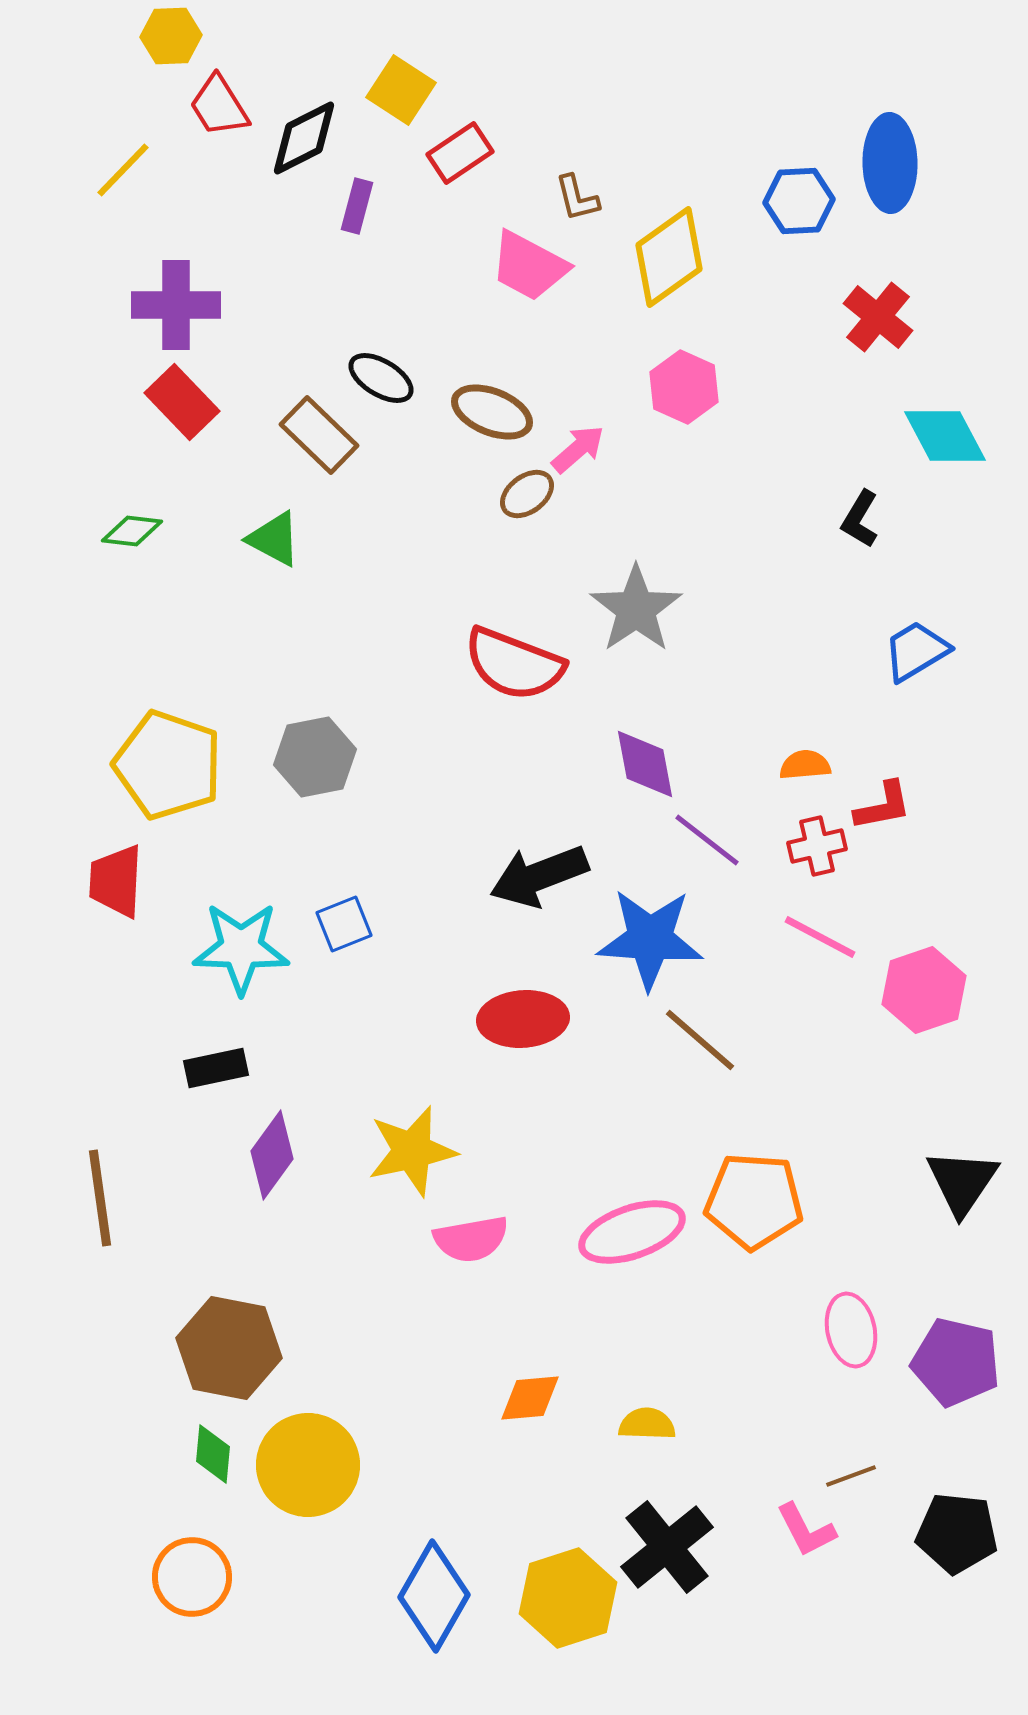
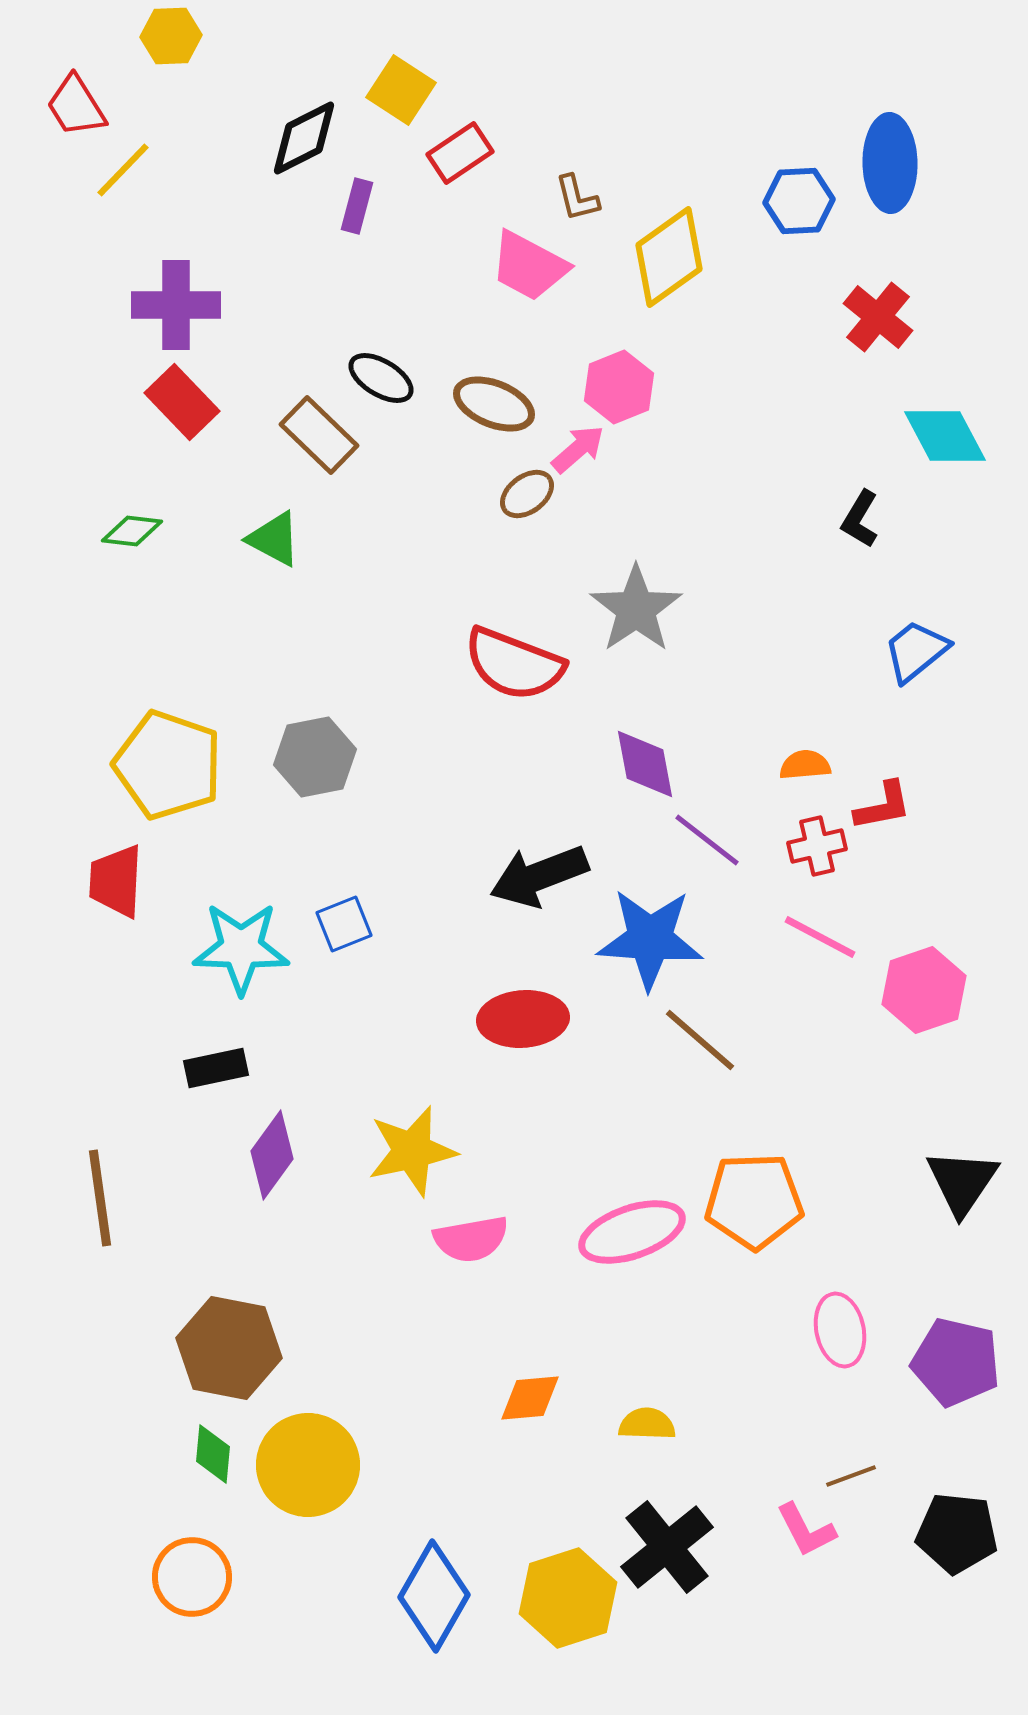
red trapezoid at (219, 106): moved 143 px left
pink hexagon at (684, 387): moved 65 px left; rotated 14 degrees clockwise
brown ellipse at (492, 412): moved 2 px right, 8 px up
blue trapezoid at (916, 651): rotated 8 degrees counterclockwise
orange pentagon at (754, 1201): rotated 6 degrees counterclockwise
pink ellipse at (851, 1330): moved 11 px left
